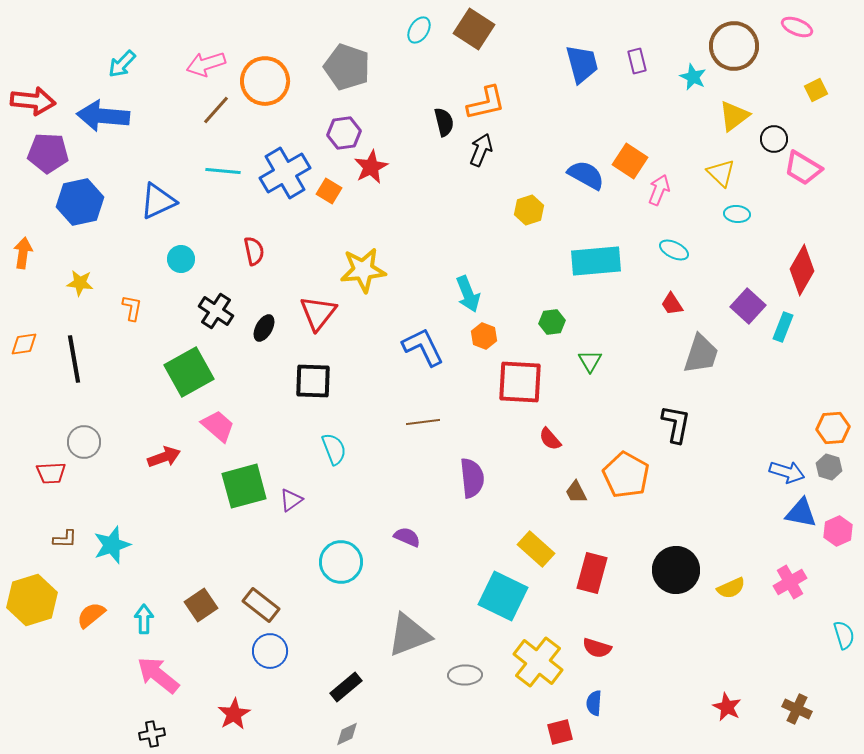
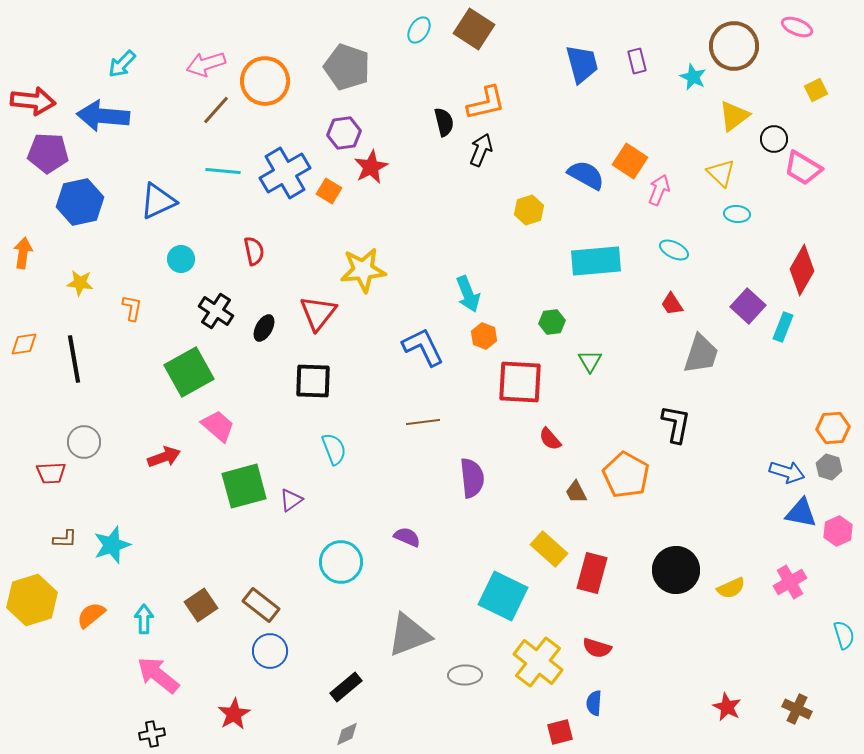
yellow rectangle at (536, 549): moved 13 px right
